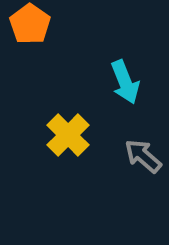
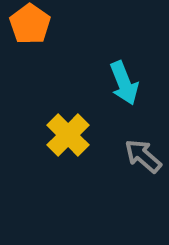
cyan arrow: moved 1 px left, 1 px down
